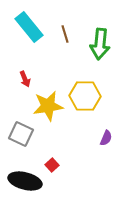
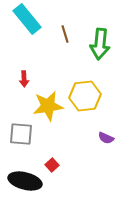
cyan rectangle: moved 2 px left, 8 px up
red arrow: moved 1 px left; rotated 21 degrees clockwise
yellow hexagon: rotated 8 degrees counterclockwise
gray square: rotated 20 degrees counterclockwise
purple semicircle: rotated 91 degrees clockwise
